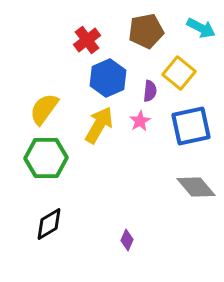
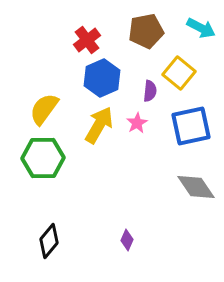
blue hexagon: moved 6 px left
pink star: moved 3 px left, 2 px down
green hexagon: moved 3 px left
gray diamond: rotated 6 degrees clockwise
black diamond: moved 17 px down; rotated 20 degrees counterclockwise
